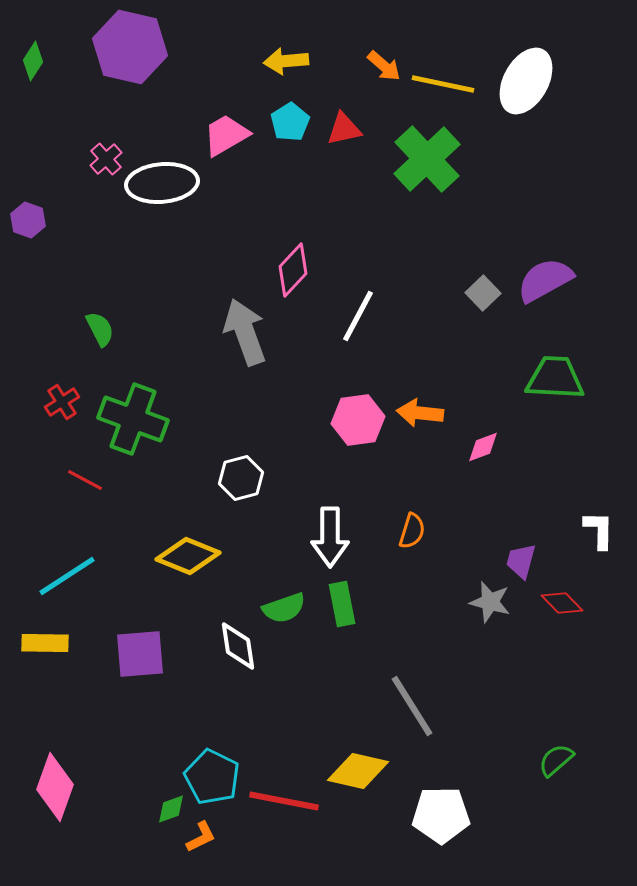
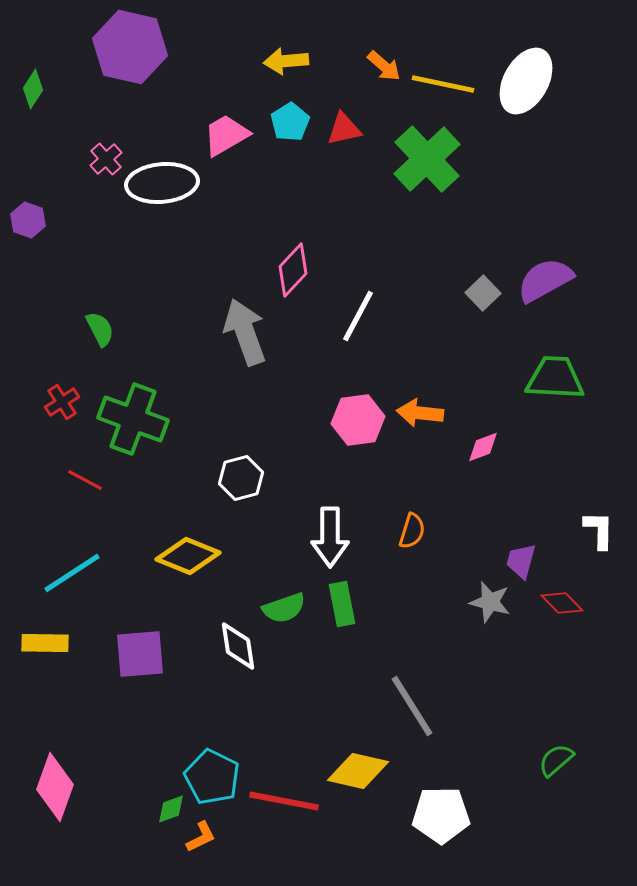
green diamond at (33, 61): moved 28 px down
cyan line at (67, 576): moved 5 px right, 3 px up
